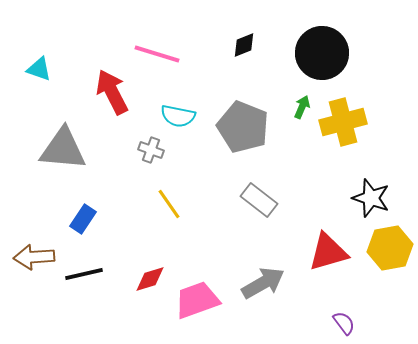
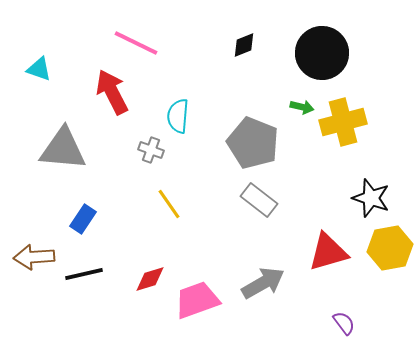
pink line: moved 21 px left, 11 px up; rotated 9 degrees clockwise
green arrow: rotated 80 degrees clockwise
cyan semicircle: rotated 84 degrees clockwise
gray pentagon: moved 10 px right, 16 px down
